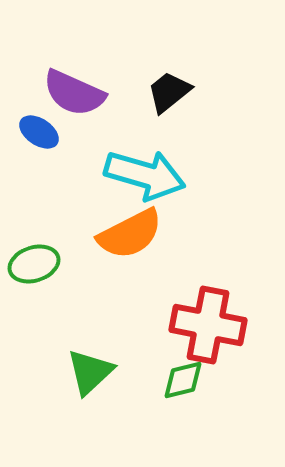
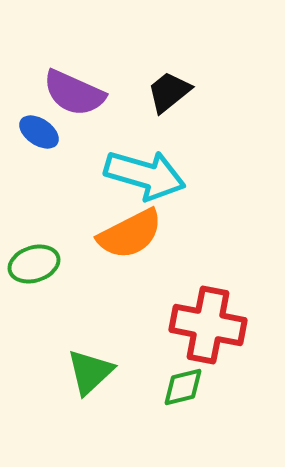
green diamond: moved 7 px down
